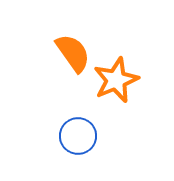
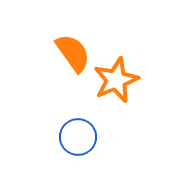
blue circle: moved 1 px down
